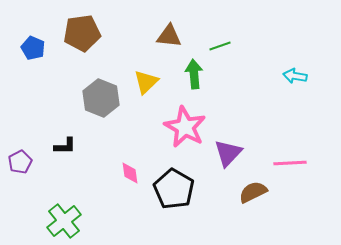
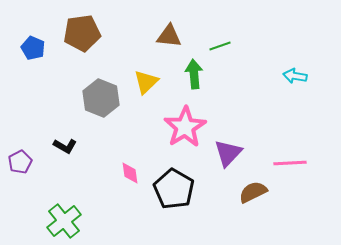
pink star: rotated 12 degrees clockwise
black L-shape: rotated 30 degrees clockwise
